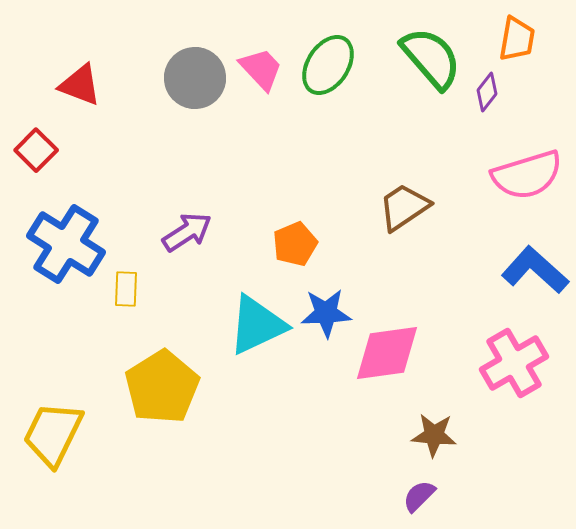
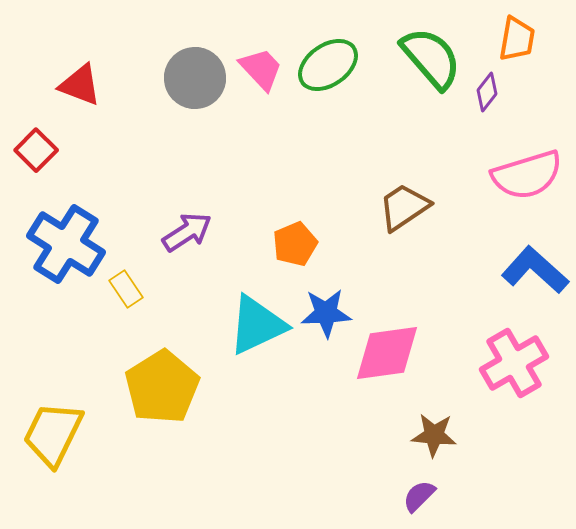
green ellipse: rotated 22 degrees clockwise
yellow rectangle: rotated 36 degrees counterclockwise
